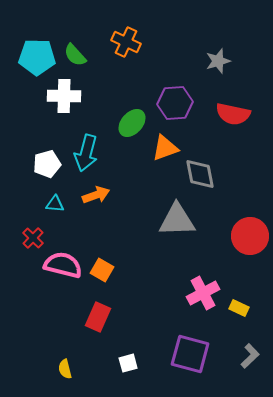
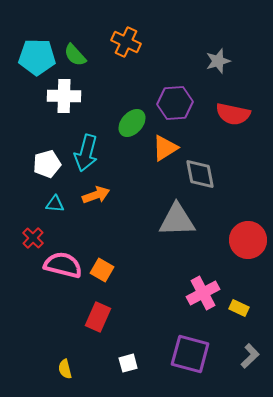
orange triangle: rotated 12 degrees counterclockwise
red circle: moved 2 px left, 4 px down
